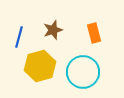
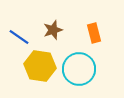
blue line: rotated 70 degrees counterclockwise
yellow hexagon: rotated 24 degrees clockwise
cyan circle: moved 4 px left, 3 px up
